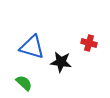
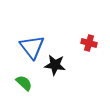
blue triangle: rotated 36 degrees clockwise
black star: moved 6 px left, 3 px down
